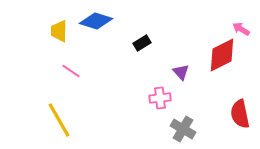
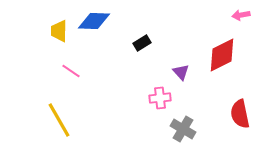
blue diamond: moved 2 px left; rotated 16 degrees counterclockwise
pink arrow: moved 14 px up; rotated 42 degrees counterclockwise
